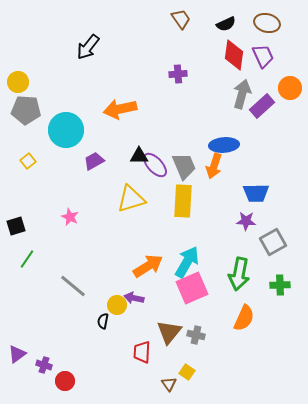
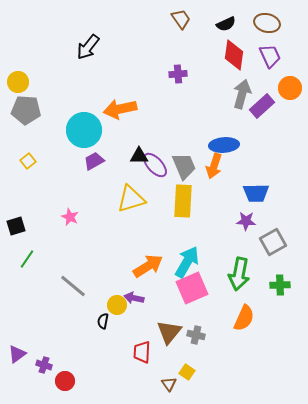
purple trapezoid at (263, 56): moved 7 px right
cyan circle at (66, 130): moved 18 px right
